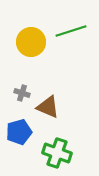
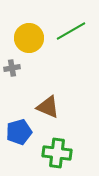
green line: rotated 12 degrees counterclockwise
yellow circle: moved 2 px left, 4 px up
gray cross: moved 10 px left, 25 px up; rotated 28 degrees counterclockwise
green cross: rotated 12 degrees counterclockwise
